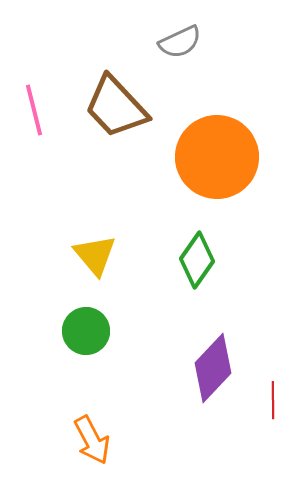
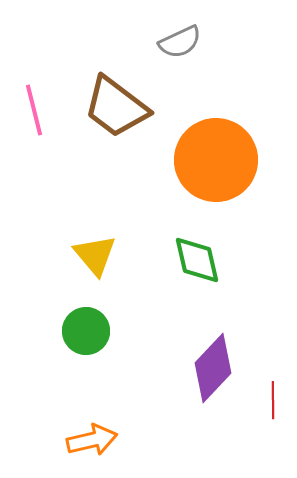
brown trapezoid: rotated 10 degrees counterclockwise
orange circle: moved 1 px left, 3 px down
green diamond: rotated 48 degrees counterclockwise
orange arrow: rotated 75 degrees counterclockwise
